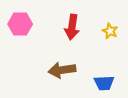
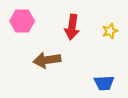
pink hexagon: moved 2 px right, 3 px up
yellow star: rotated 28 degrees clockwise
brown arrow: moved 15 px left, 10 px up
